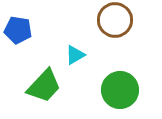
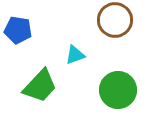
cyan triangle: rotated 10 degrees clockwise
green trapezoid: moved 4 px left
green circle: moved 2 px left
